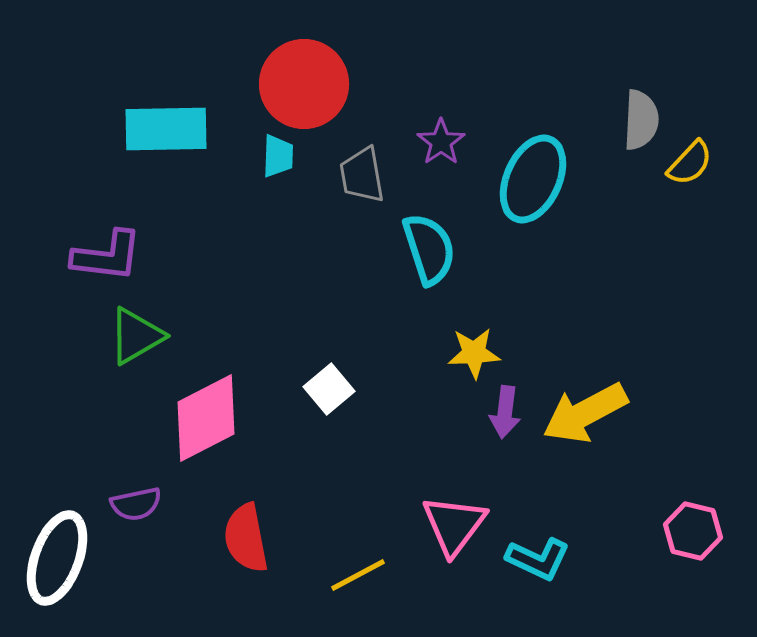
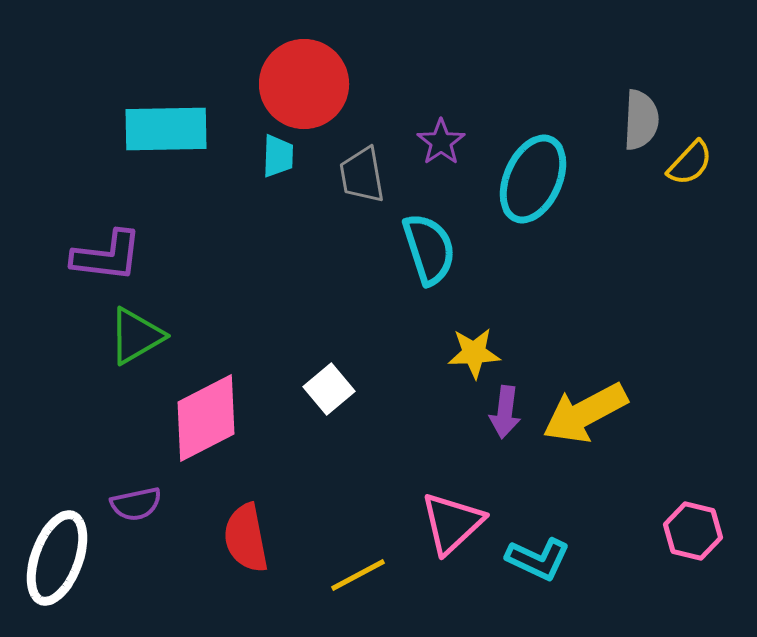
pink triangle: moved 2 px left, 2 px up; rotated 10 degrees clockwise
